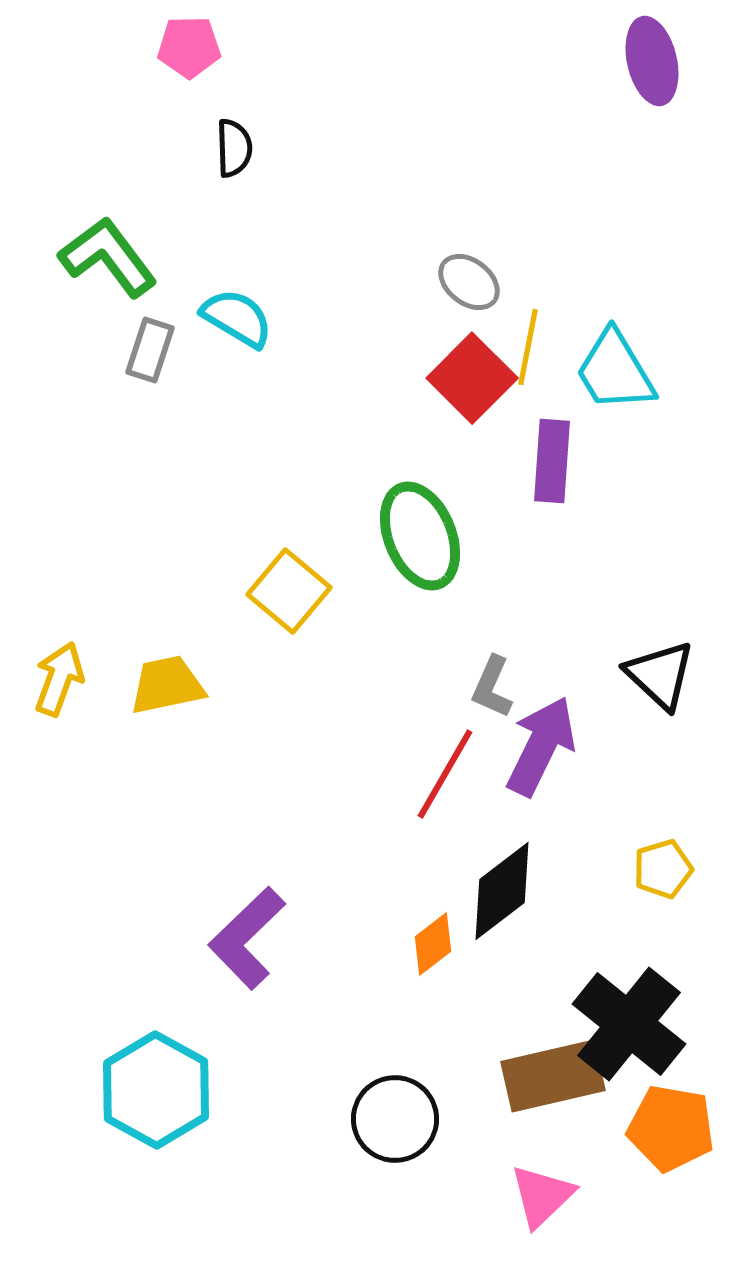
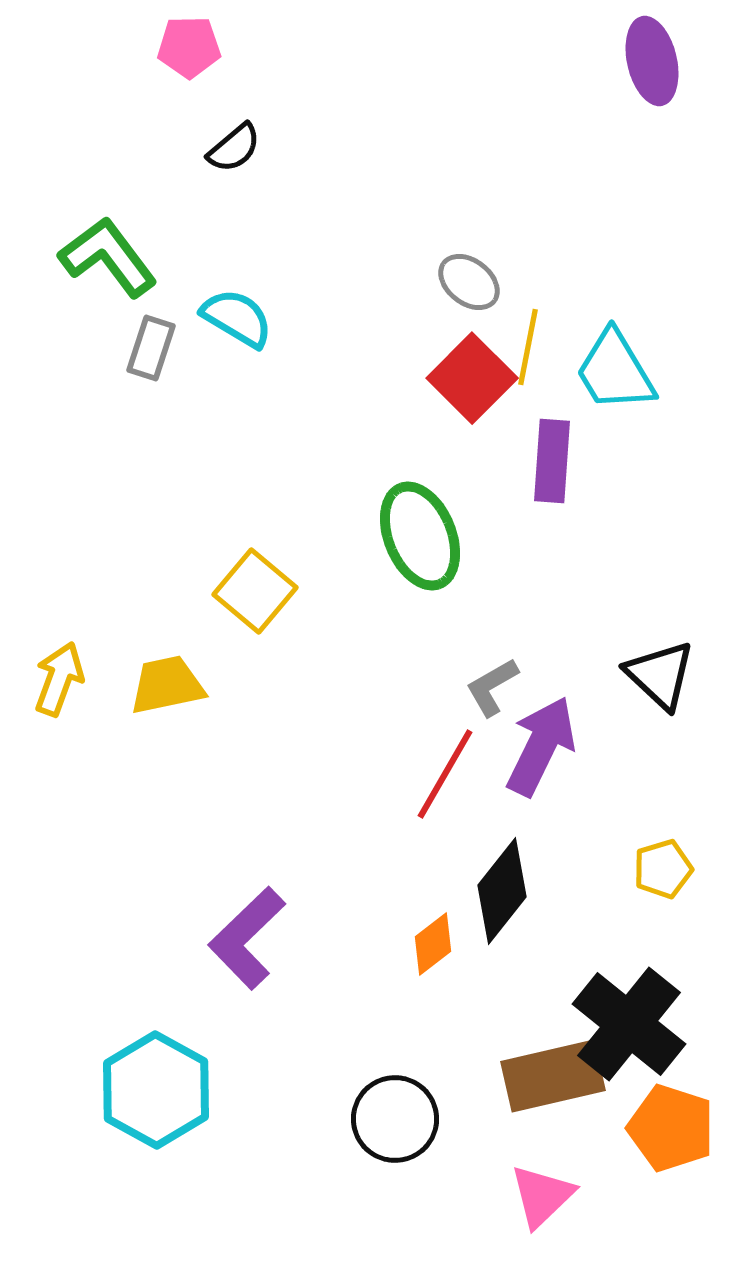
black semicircle: rotated 52 degrees clockwise
gray rectangle: moved 1 px right, 2 px up
yellow square: moved 34 px left
gray L-shape: rotated 36 degrees clockwise
black diamond: rotated 14 degrees counterclockwise
orange pentagon: rotated 8 degrees clockwise
